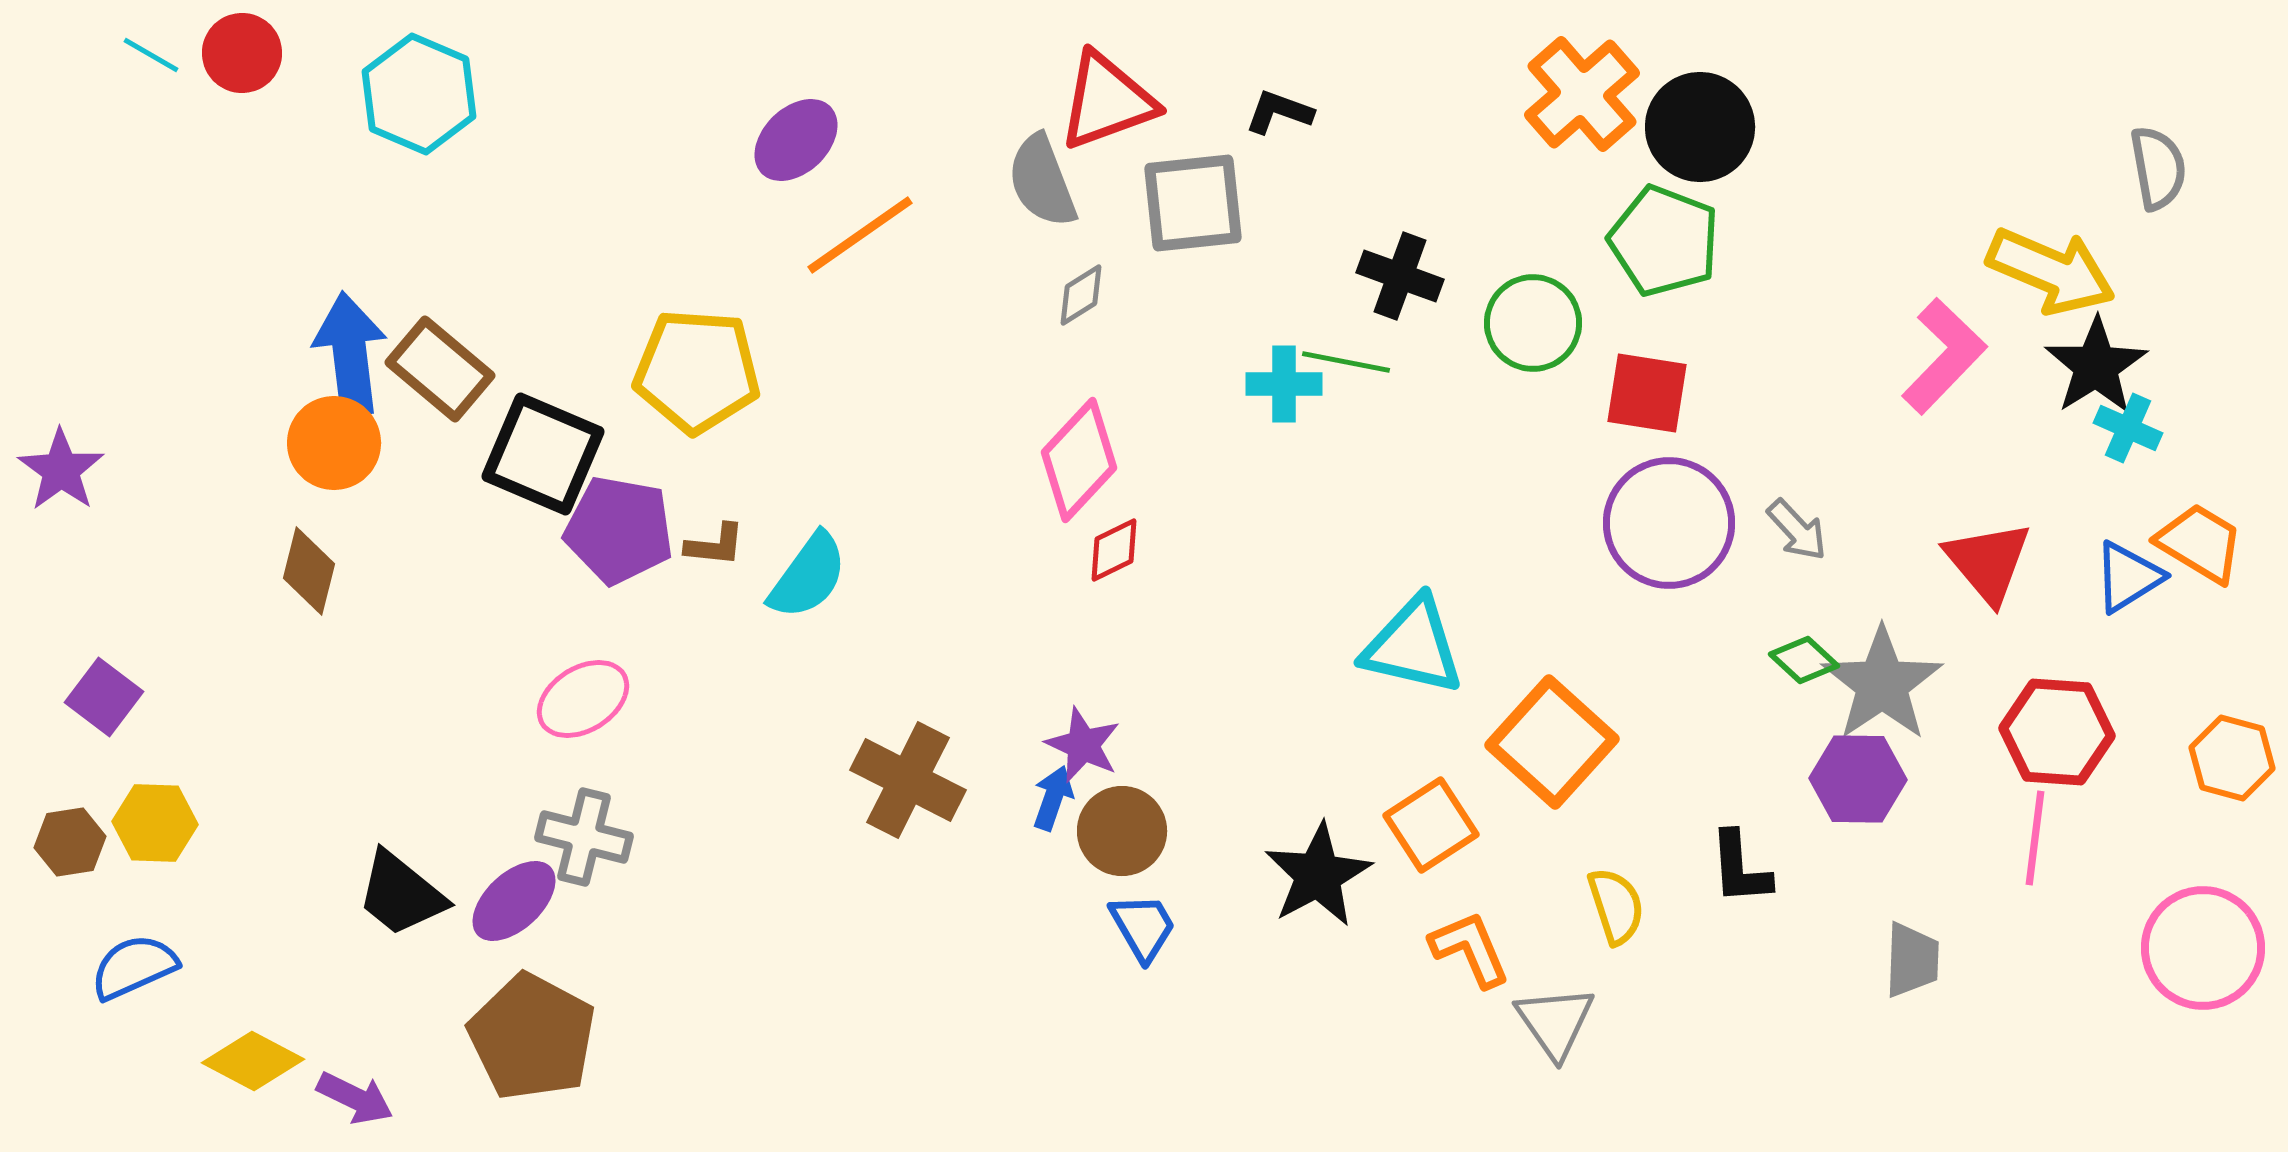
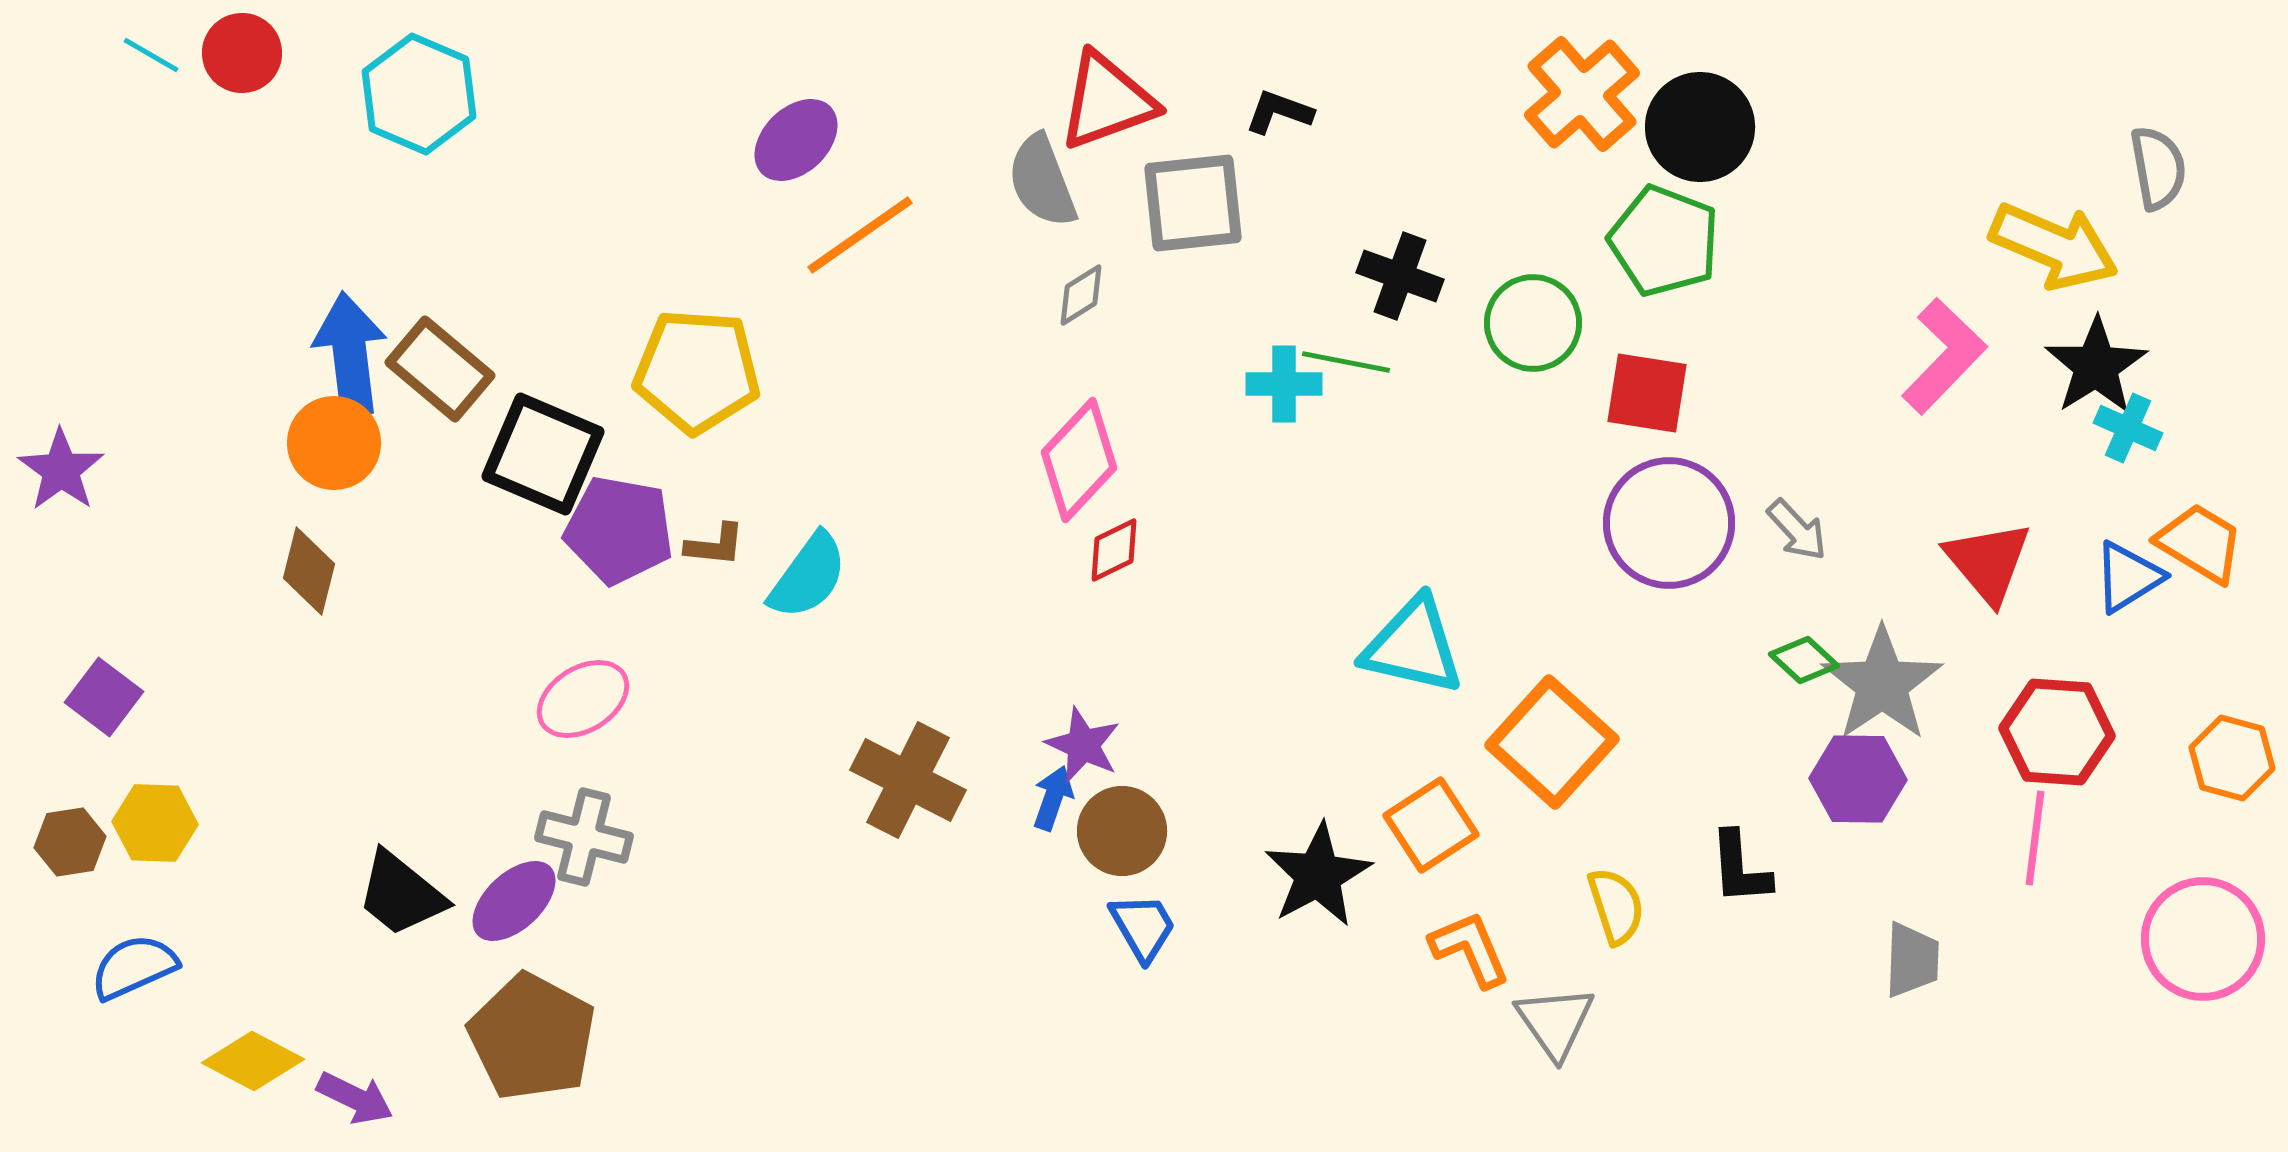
yellow arrow at (2051, 271): moved 3 px right, 25 px up
pink circle at (2203, 948): moved 9 px up
